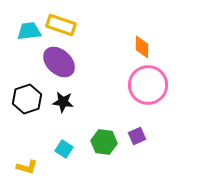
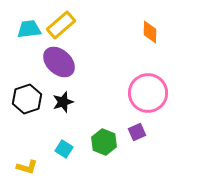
yellow rectangle: rotated 60 degrees counterclockwise
cyan trapezoid: moved 2 px up
orange diamond: moved 8 px right, 15 px up
pink circle: moved 8 px down
black star: rotated 25 degrees counterclockwise
purple square: moved 4 px up
green hexagon: rotated 15 degrees clockwise
